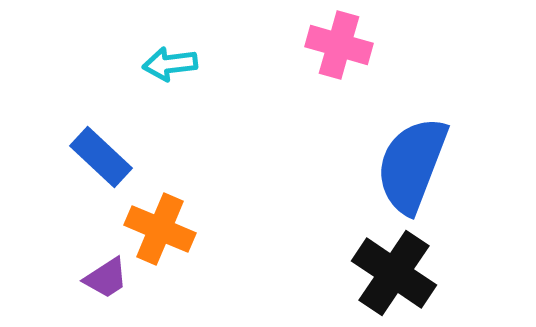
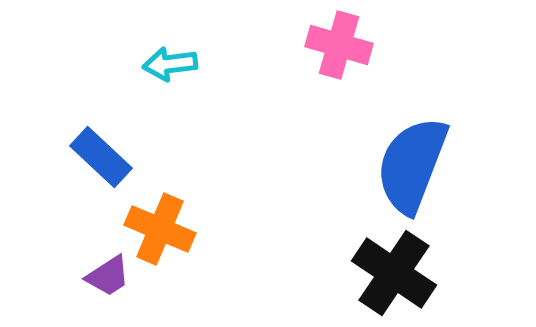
purple trapezoid: moved 2 px right, 2 px up
